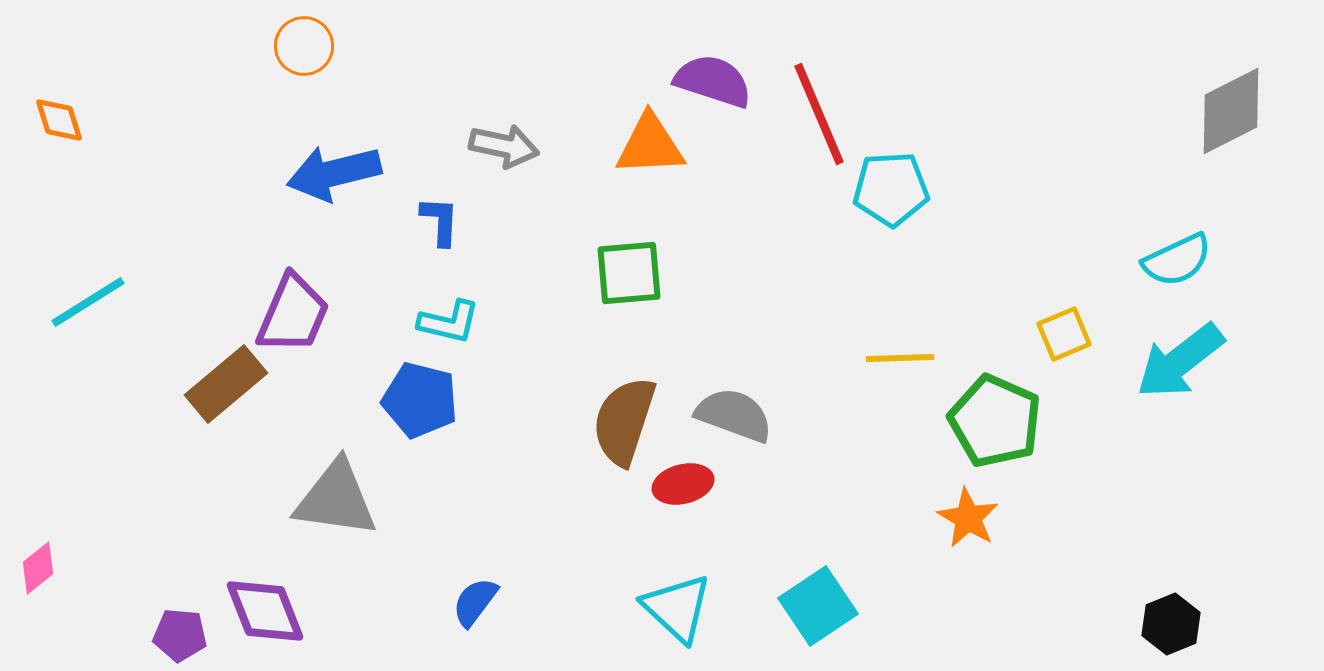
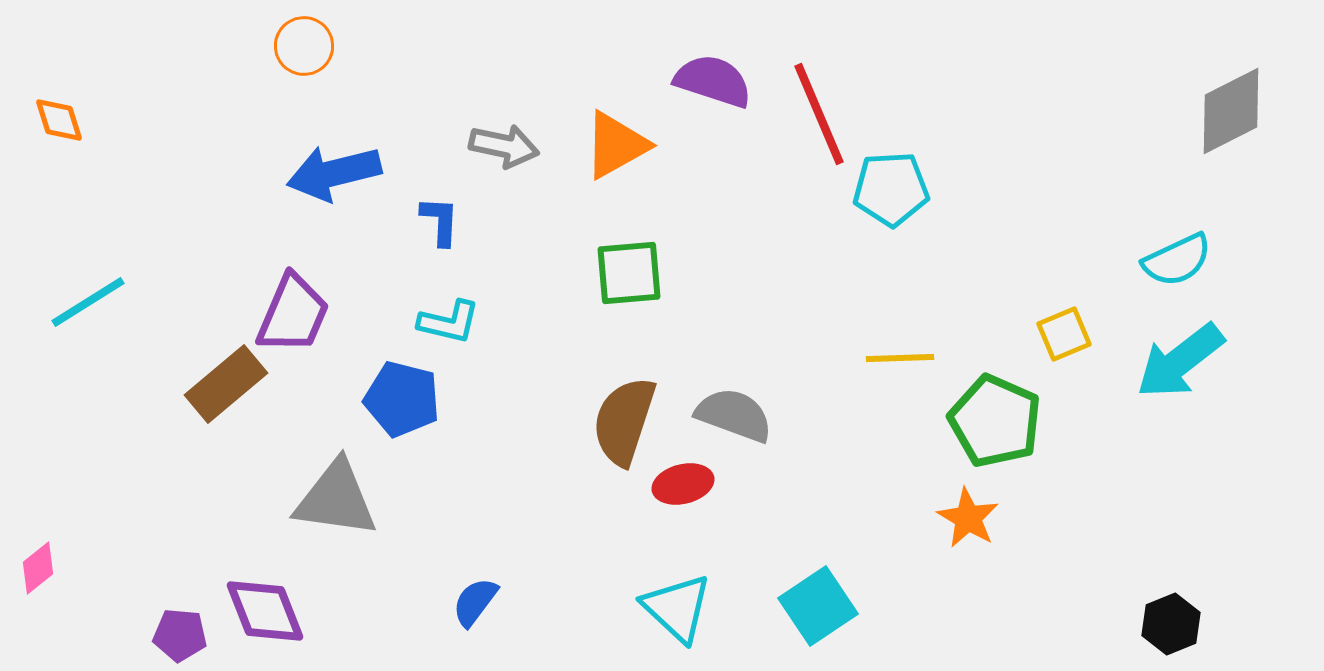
orange triangle: moved 34 px left; rotated 26 degrees counterclockwise
blue pentagon: moved 18 px left, 1 px up
